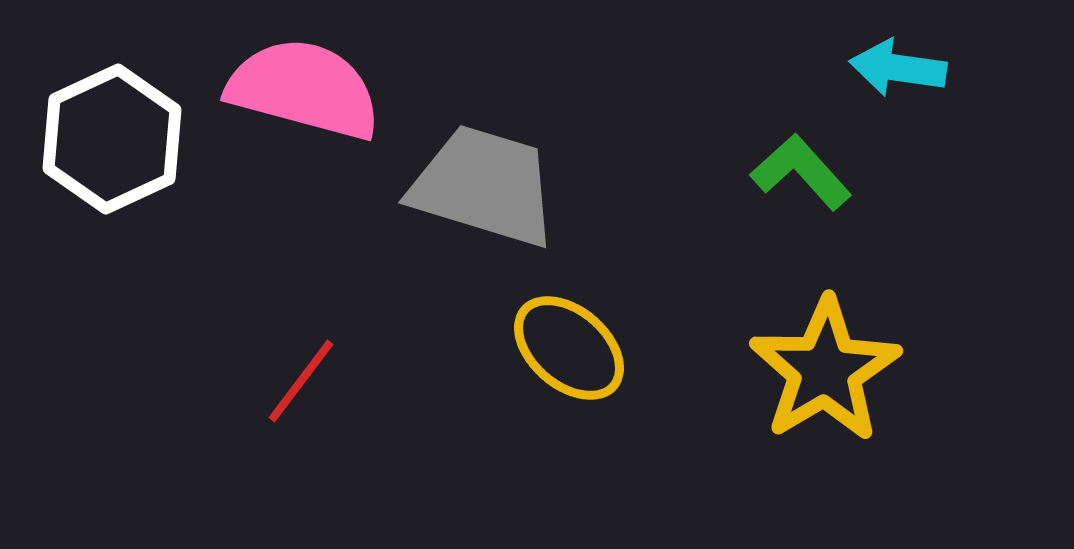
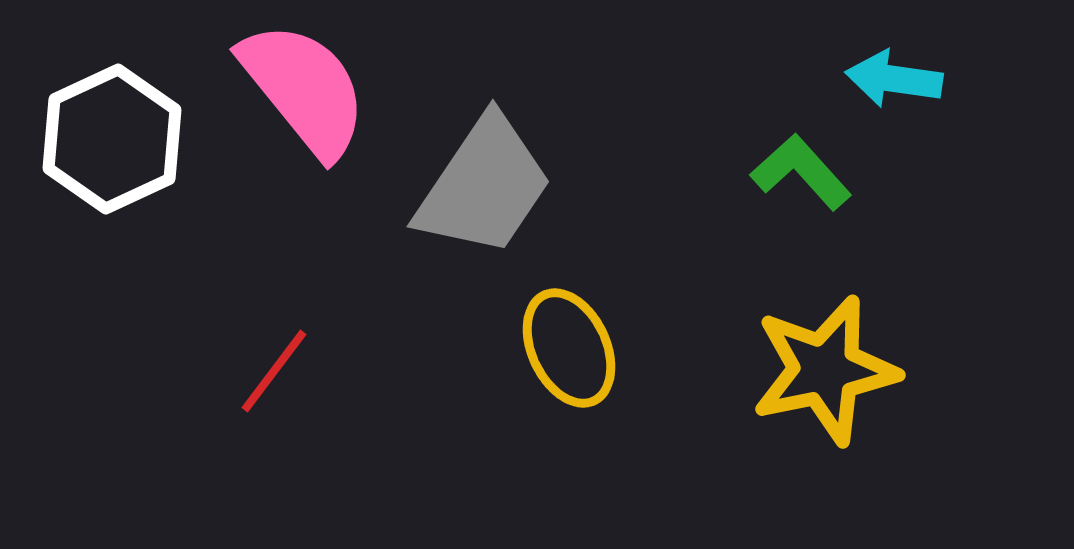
cyan arrow: moved 4 px left, 11 px down
pink semicircle: rotated 36 degrees clockwise
gray trapezoid: rotated 107 degrees clockwise
yellow ellipse: rotated 24 degrees clockwise
yellow star: rotated 19 degrees clockwise
red line: moved 27 px left, 10 px up
